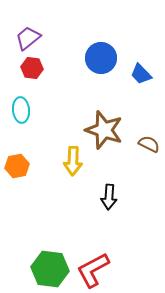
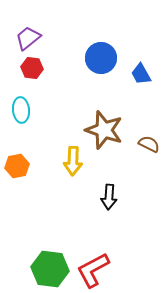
blue trapezoid: rotated 15 degrees clockwise
